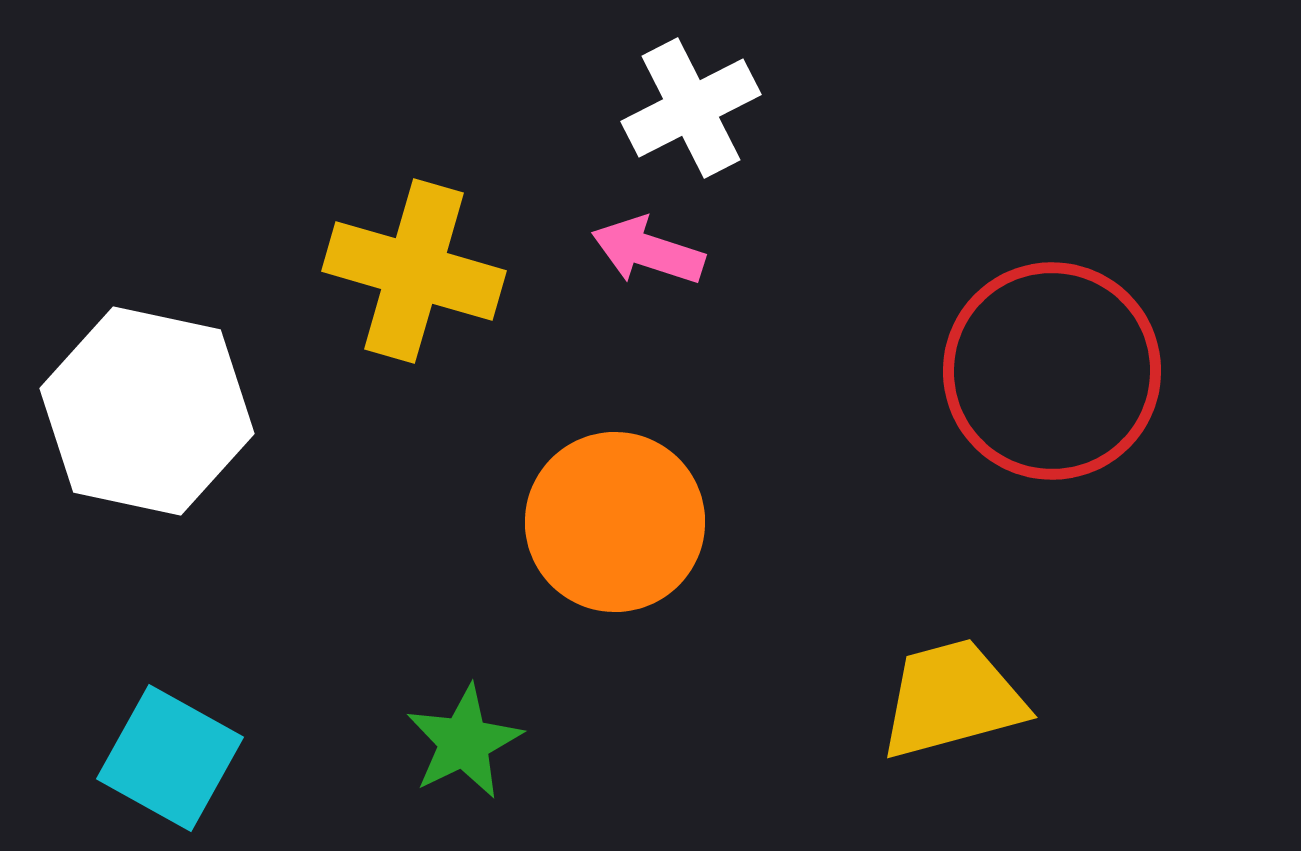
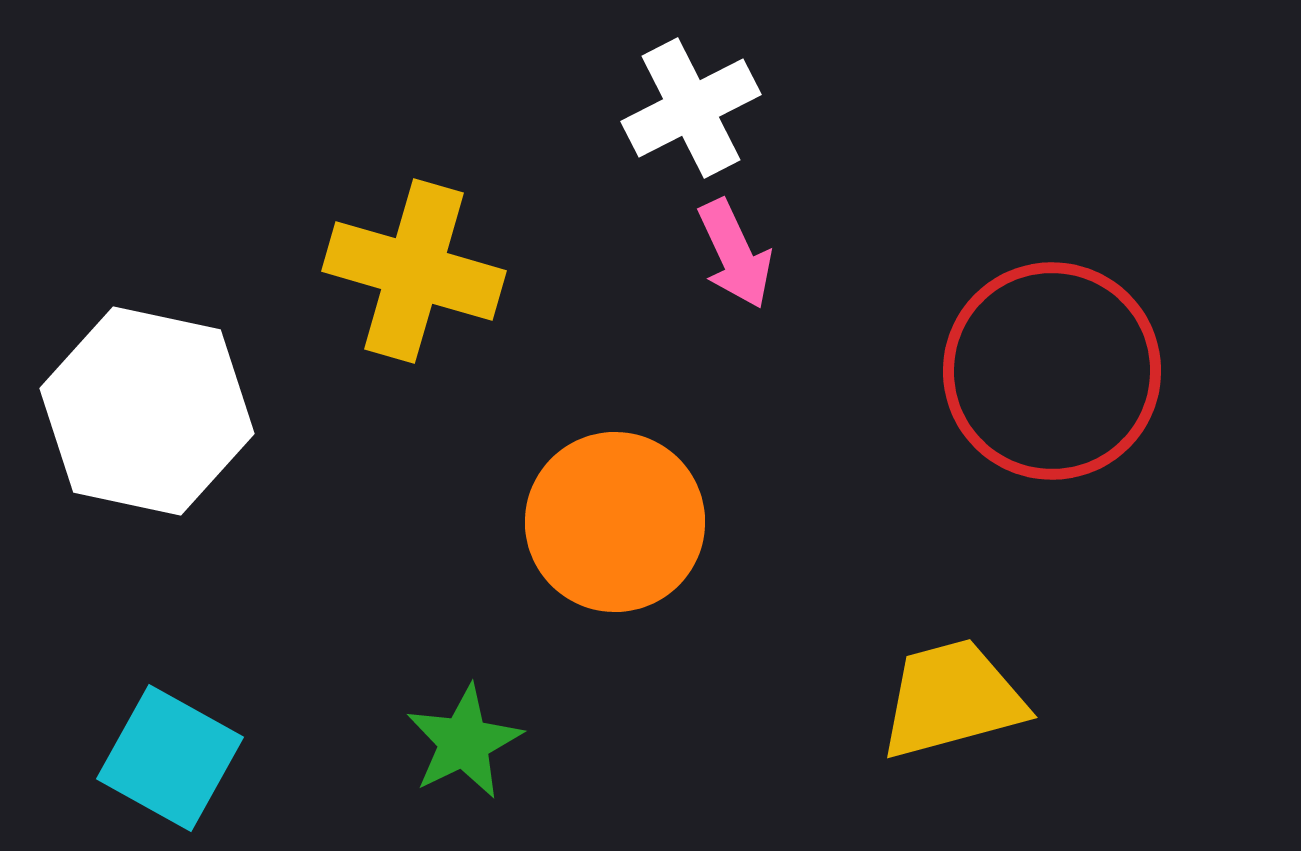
pink arrow: moved 87 px right, 3 px down; rotated 133 degrees counterclockwise
